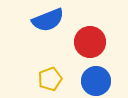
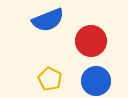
red circle: moved 1 px right, 1 px up
yellow pentagon: rotated 25 degrees counterclockwise
